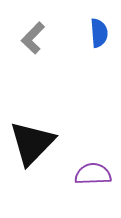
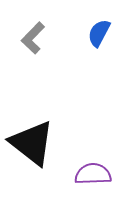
blue semicircle: rotated 148 degrees counterclockwise
black triangle: rotated 36 degrees counterclockwise
